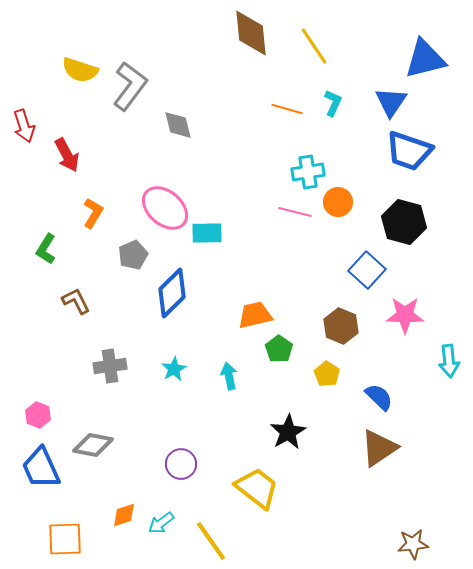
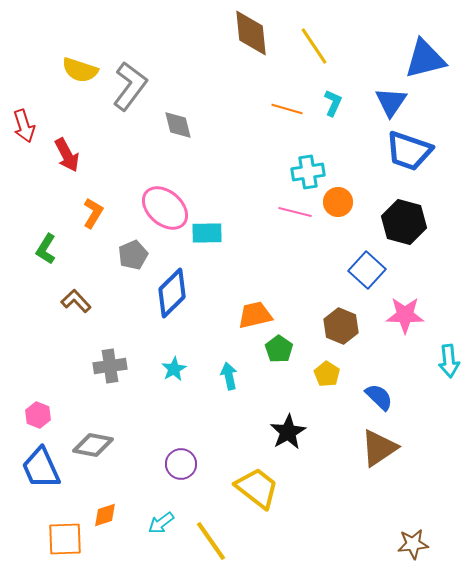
brown L-shape at (76, 301): rotated 16 degrees counterclockwise
orange diamond at (124, 515): moved 19 px left
